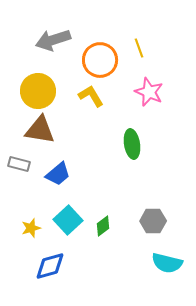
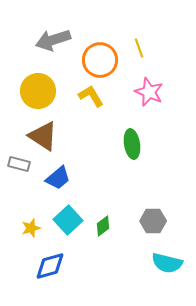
brown triangle: moved 3 px right, 6 px down; rotated 24 degrees clockwise
blue trapezoid: moved 4 px down
